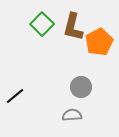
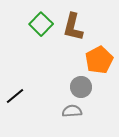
green square: moved 1 px left
orange pentagon: moved 18 px down
gray semicircle: moved 4 px up
